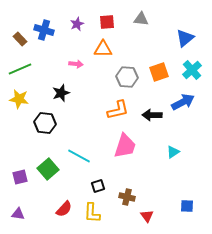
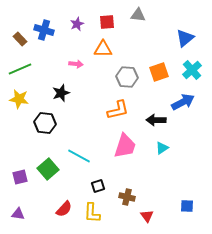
gray triangle: moved 3 px left, 4 px up
black arrow: moved 4 px right, 5 px down
cyan triangle: moved 11 px left, 4 px up
